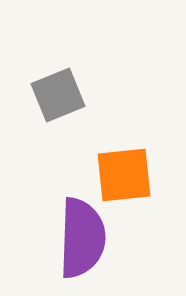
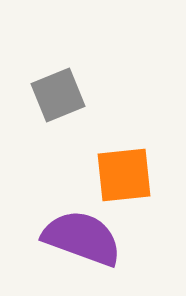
purple semicircle: rotated 72 degrees counterclockwise
